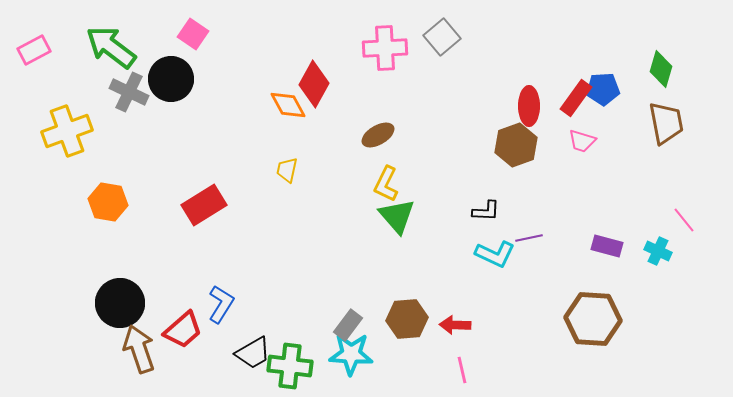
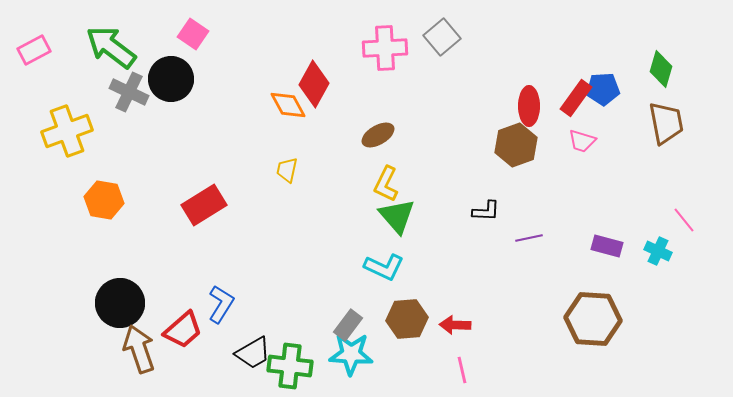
orange hexagon at (108, 202): moved 4 px left, 2 px up
cyan L-shape at (495, 254): moved 111 px left, 13 px down
